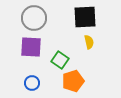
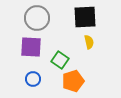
gray circle: moved 3 px right
blue circle: moved 1 px right, 4 px up
